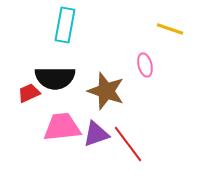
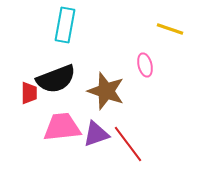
black semicircle: moved 1 px right, 1 px down; rotated 21 degrees counterclockwise
red trapezoid: rotated 115 degrees clockwise
